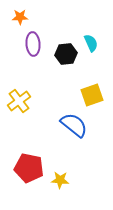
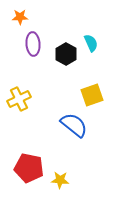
black hexagon: rotated 25 degrees counterclockwise
yellow cross: moved 2 px up; rotated 10 degrees clockwise
